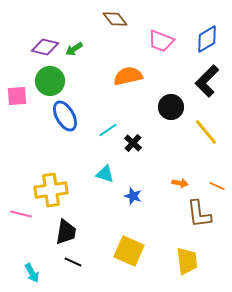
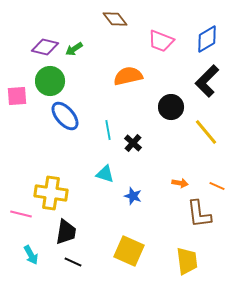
blue ellipse: rotated 12 degrees counterclockwise
cyan line: rotated 66 degrees counterclockwise
yellow cross: moved 3 px down; rotated 16 degrees clockwise
cyan arrow: moved 1 px left, 18 px up
